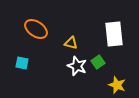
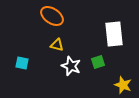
orange ellipse: moved 16 px right, 13 px up
yellow triangle: moved 14 px left, 2 px down
green square: rotated 16 degrees clockwise
white star: moved 6 px left
yellow star: moved 6 px right
